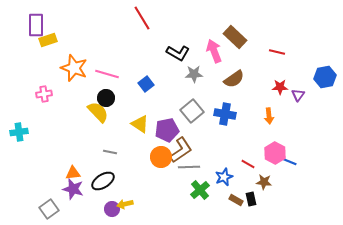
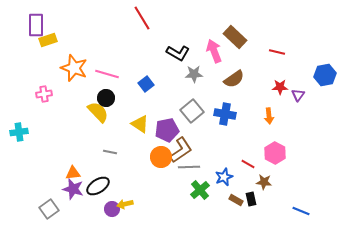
blue hexagon at (325, 77): moved 2 px up
blue line at (288, 161): moved 13 px right, 50 px down
black ellipse at (103, 181): moved 5 px left, 5 px down
